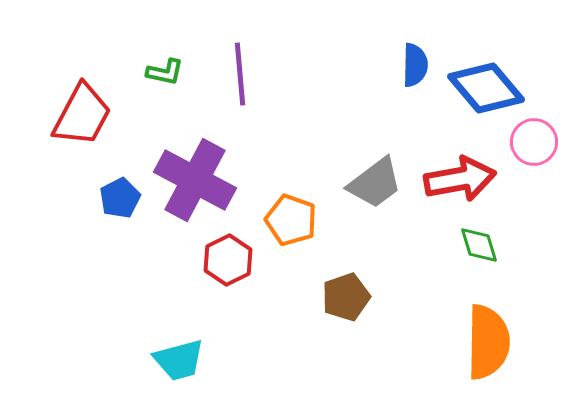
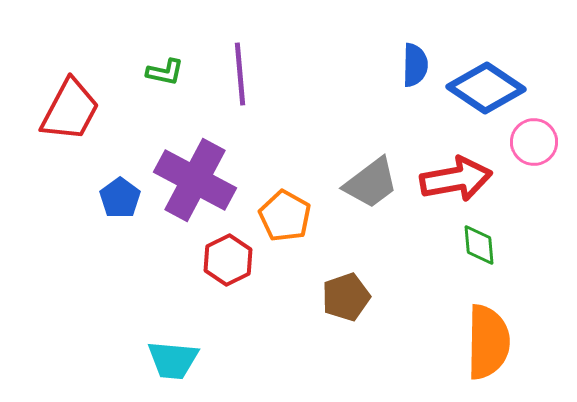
blue diamond: rotated 16 degrees counterclockwise
red trapezoid: moved 12 px left, 5 px up
red arrow: moved 4 px left
gray trapezoid: moved 4 px left
blue pentagon: rotated 9 degrees counterclockwise
orange pentagon: moved 6 px left, 4 px up; rotated 9 degrees clockwise
green diamond: rotated 12 degrees clockwise
cyan trapezoid: moved 6 px left; rotated 20 degrees clockwise
